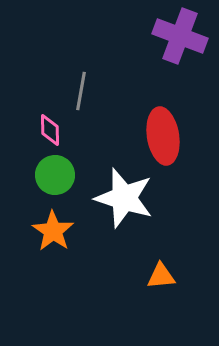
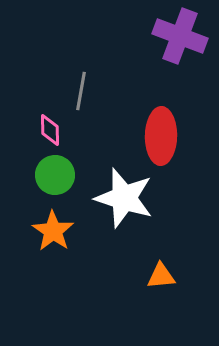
red ellipse: moved 2 px left; rotated 10 degrees clockwise
